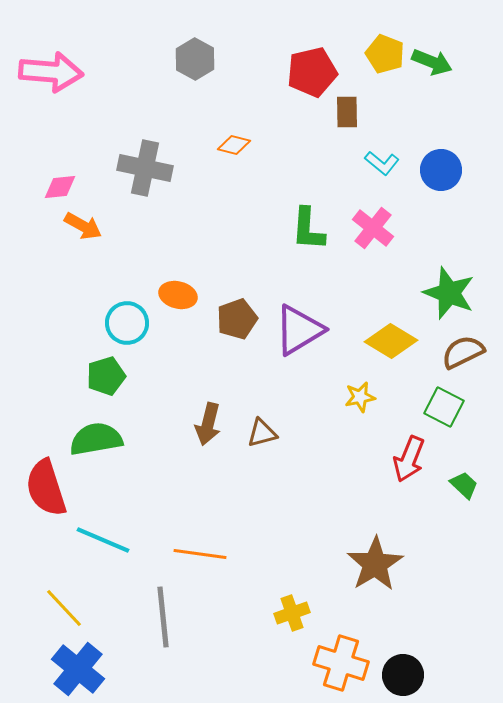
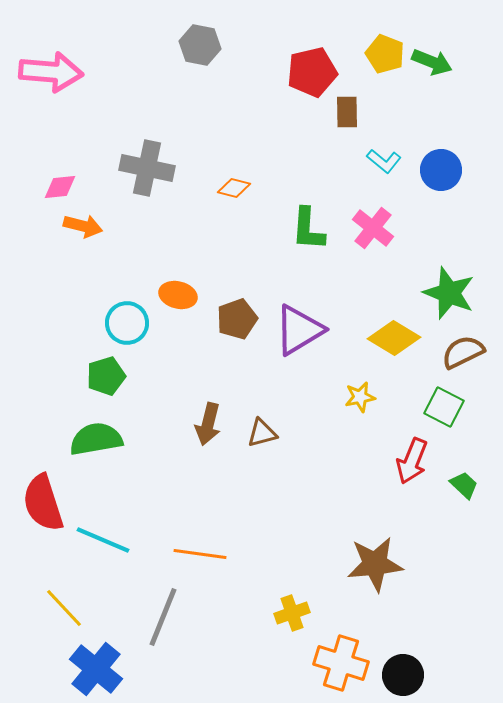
gray hexagon: moved 5 px right, 14 px up; rotated 18 degrees counterclockwise
orange diamond: moved 43 px down
cyan L-shape: moved 2 px right, 2 px up
gray cross: moved 2 px right
orange arrow: rotated 15 degrees counterclockwise
yellow diamond: moved 3 px right, 3 px up
red arrow: moved 3 px right, 2 px down
red semicircle: moved 3 px left, 15 px down
brown star: rotated 26 degrees clockwise
gray line: rotated 28 degrees clockwise
blue cross: moved 18 px right
